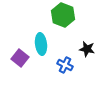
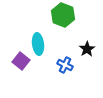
cyan ellipse: moved 3 px left
black star: rotated 28 degrees clockwise
purple square: moved 1 px right, 3 px down
